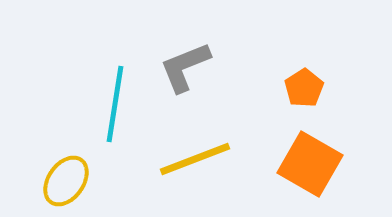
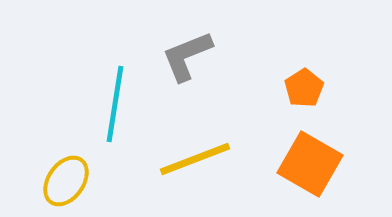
gray L-shape: moved 2 px right, 11 px up
